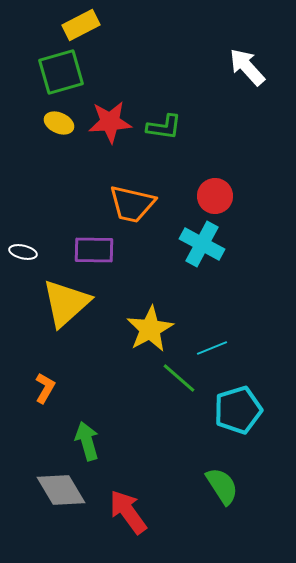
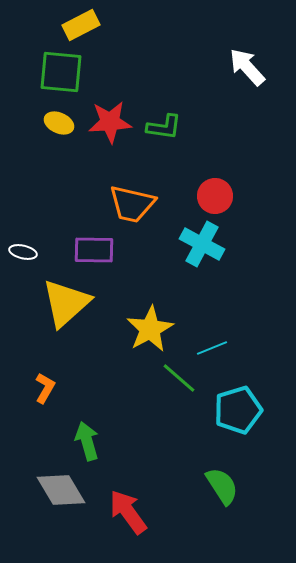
green square: rotated 21 degrees clockwise
